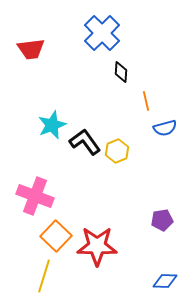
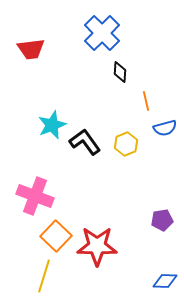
black diamond: moved 1 px left
yellow hexagon: moved 9 px right, 7 px up
